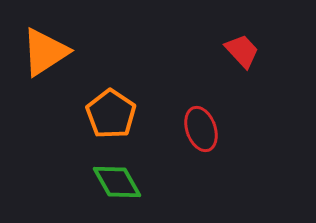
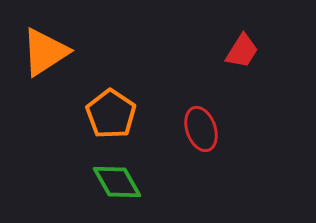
red trapezoid: rotated 75 degrees clockwise
